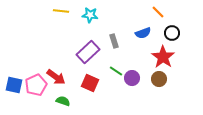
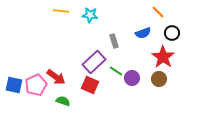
purple rectangle: moved 6 px right, 10 px down
red square: moved 2 px down
